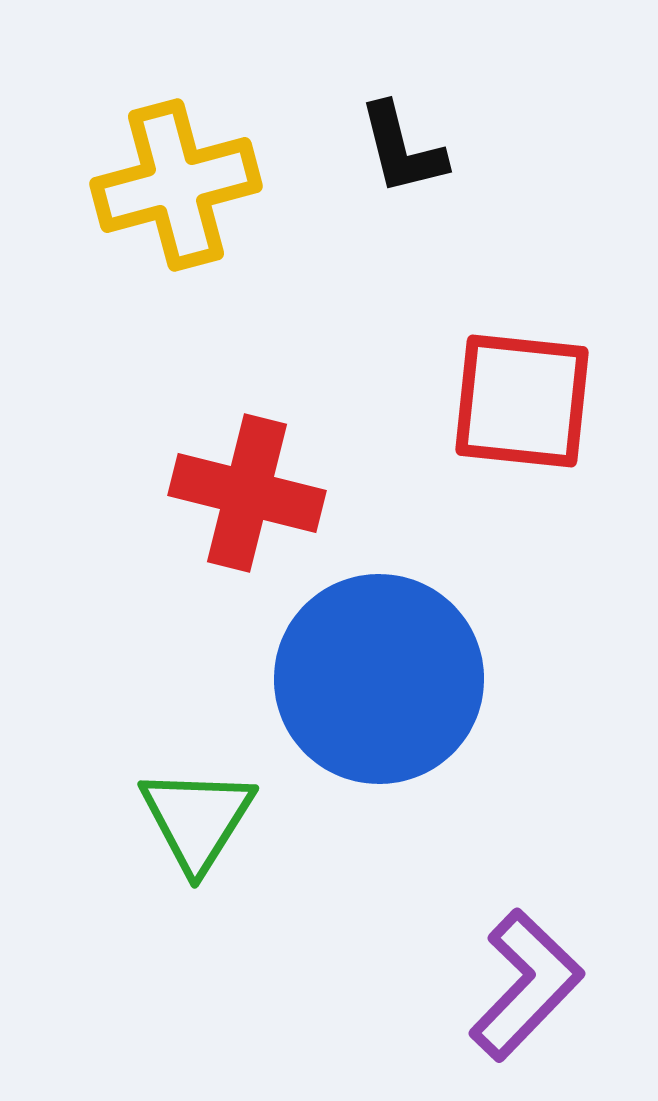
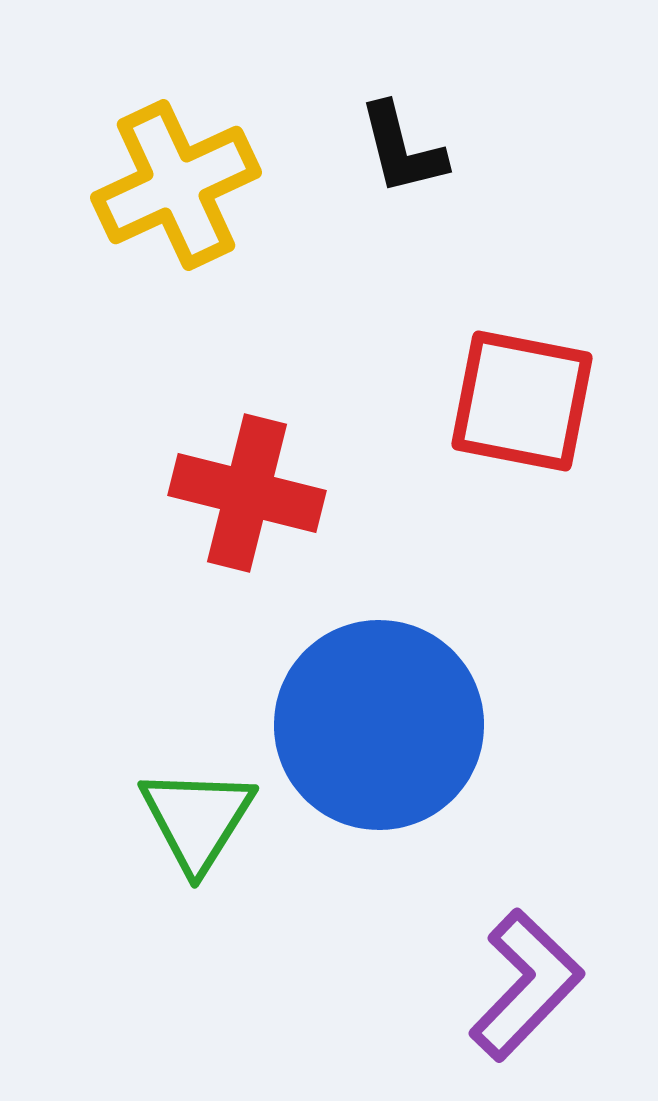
yellow cross: rotated 10 degrees counterclockwise
red square: rotated 5 degrees clockwise
blue circle: moved 46 px down
